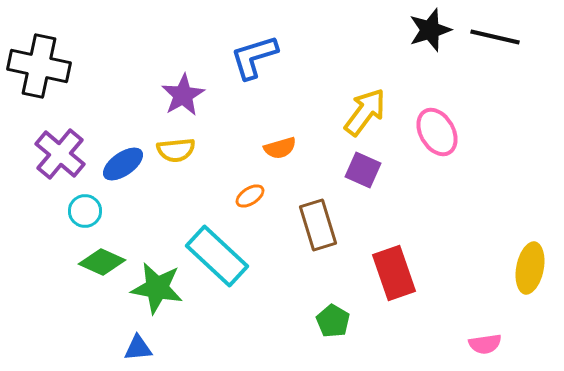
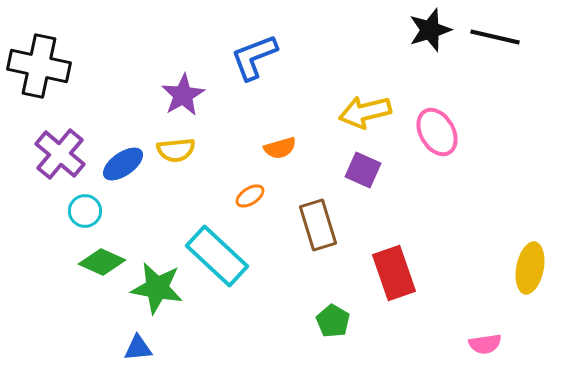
blue L-shape: rotated 4 degrees counterclockwise
yellow arrow: rotated 141 degrees counterclockwise
